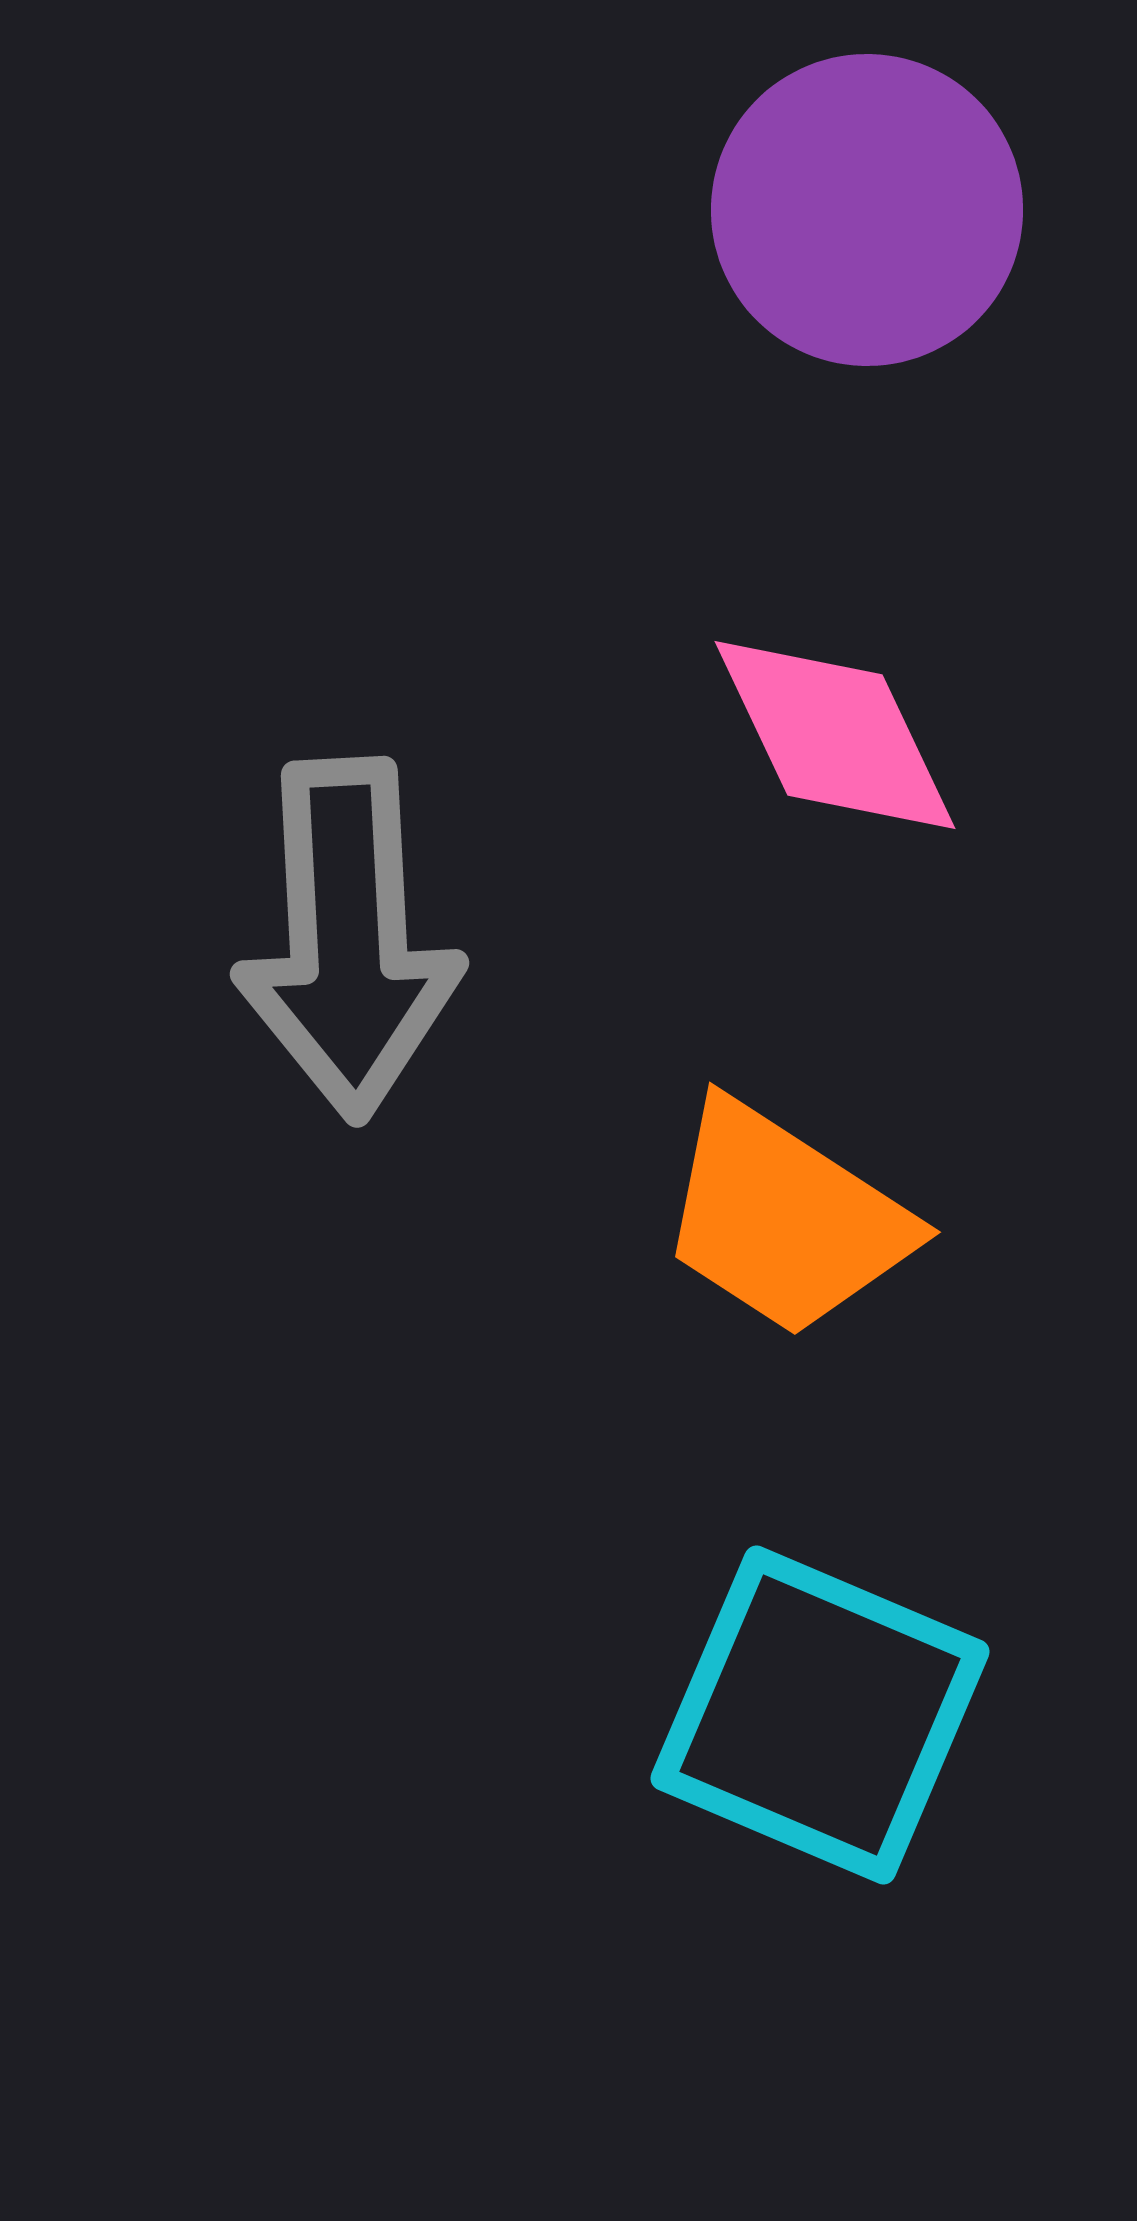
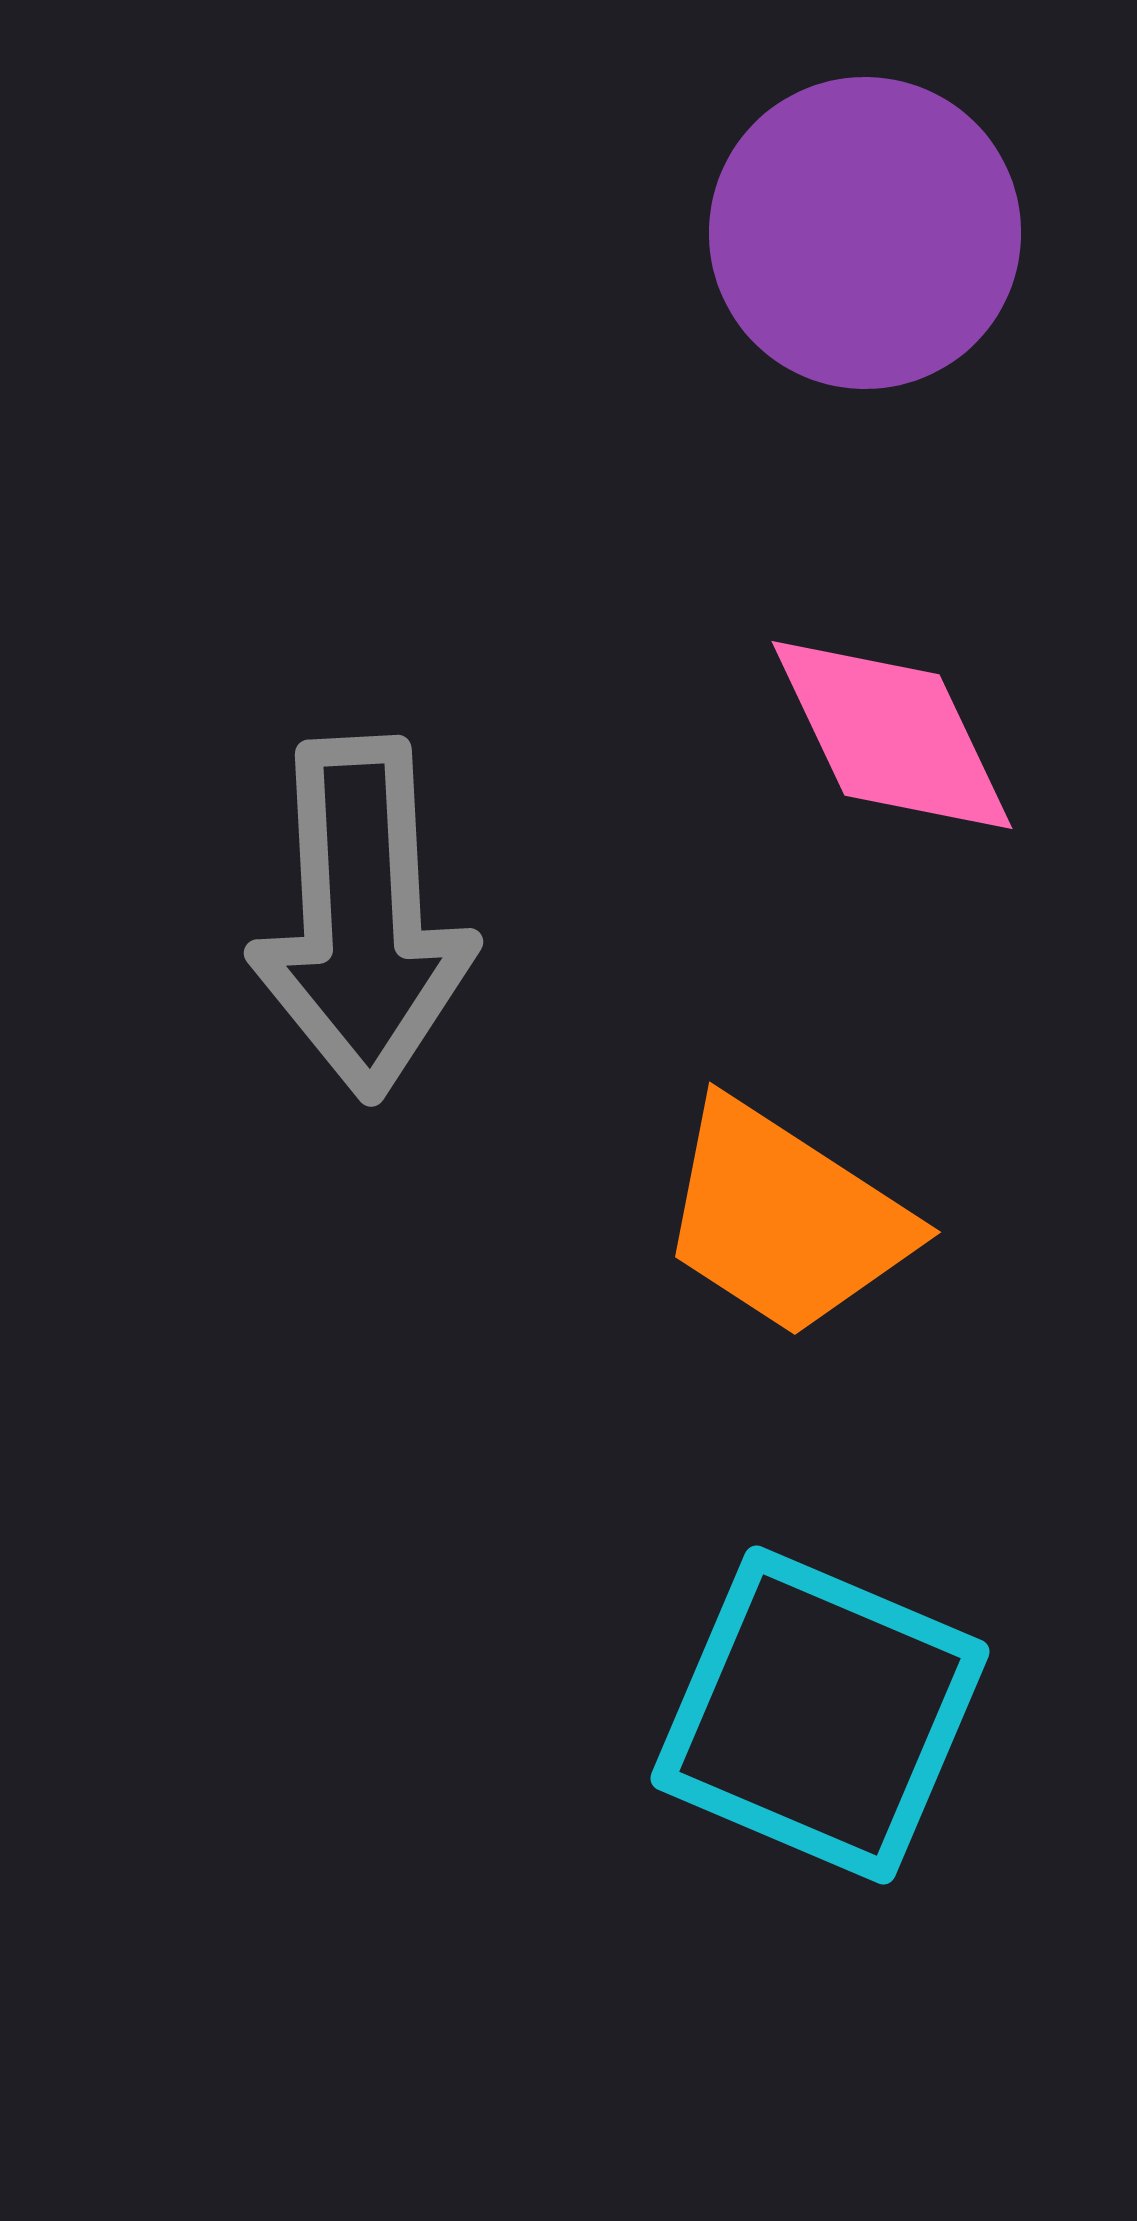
purple circle: moved 2 px left, 23 px down
pink diamond: moved 57 px right
gray arrow: moved 14 px right, 21 px up
